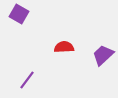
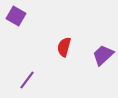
purple square: moved 3 px left, 2 px down
red semicircle: rotated 72 degrees counterclockwise
